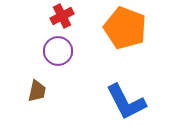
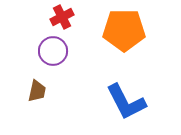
red cross: moved 1 px down
orange pentagon: moved 1 px left, 2 px down; rotated 21 degrees counterclockwise
purple circle: moved 5 px left
